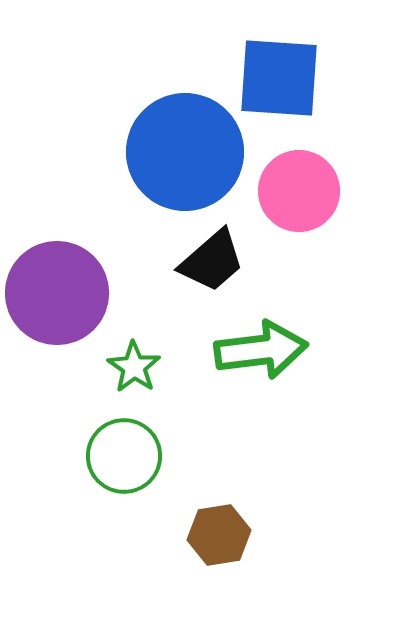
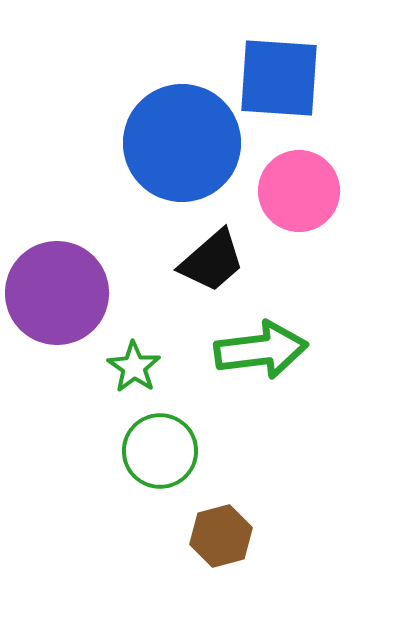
blue circle: moved 3 px left, 9 px up
green circle: moved 36 px right, 5 px up
brown hexagon: moved 2 px right, 1 px down; rotated 6 degrees counterclockwise
